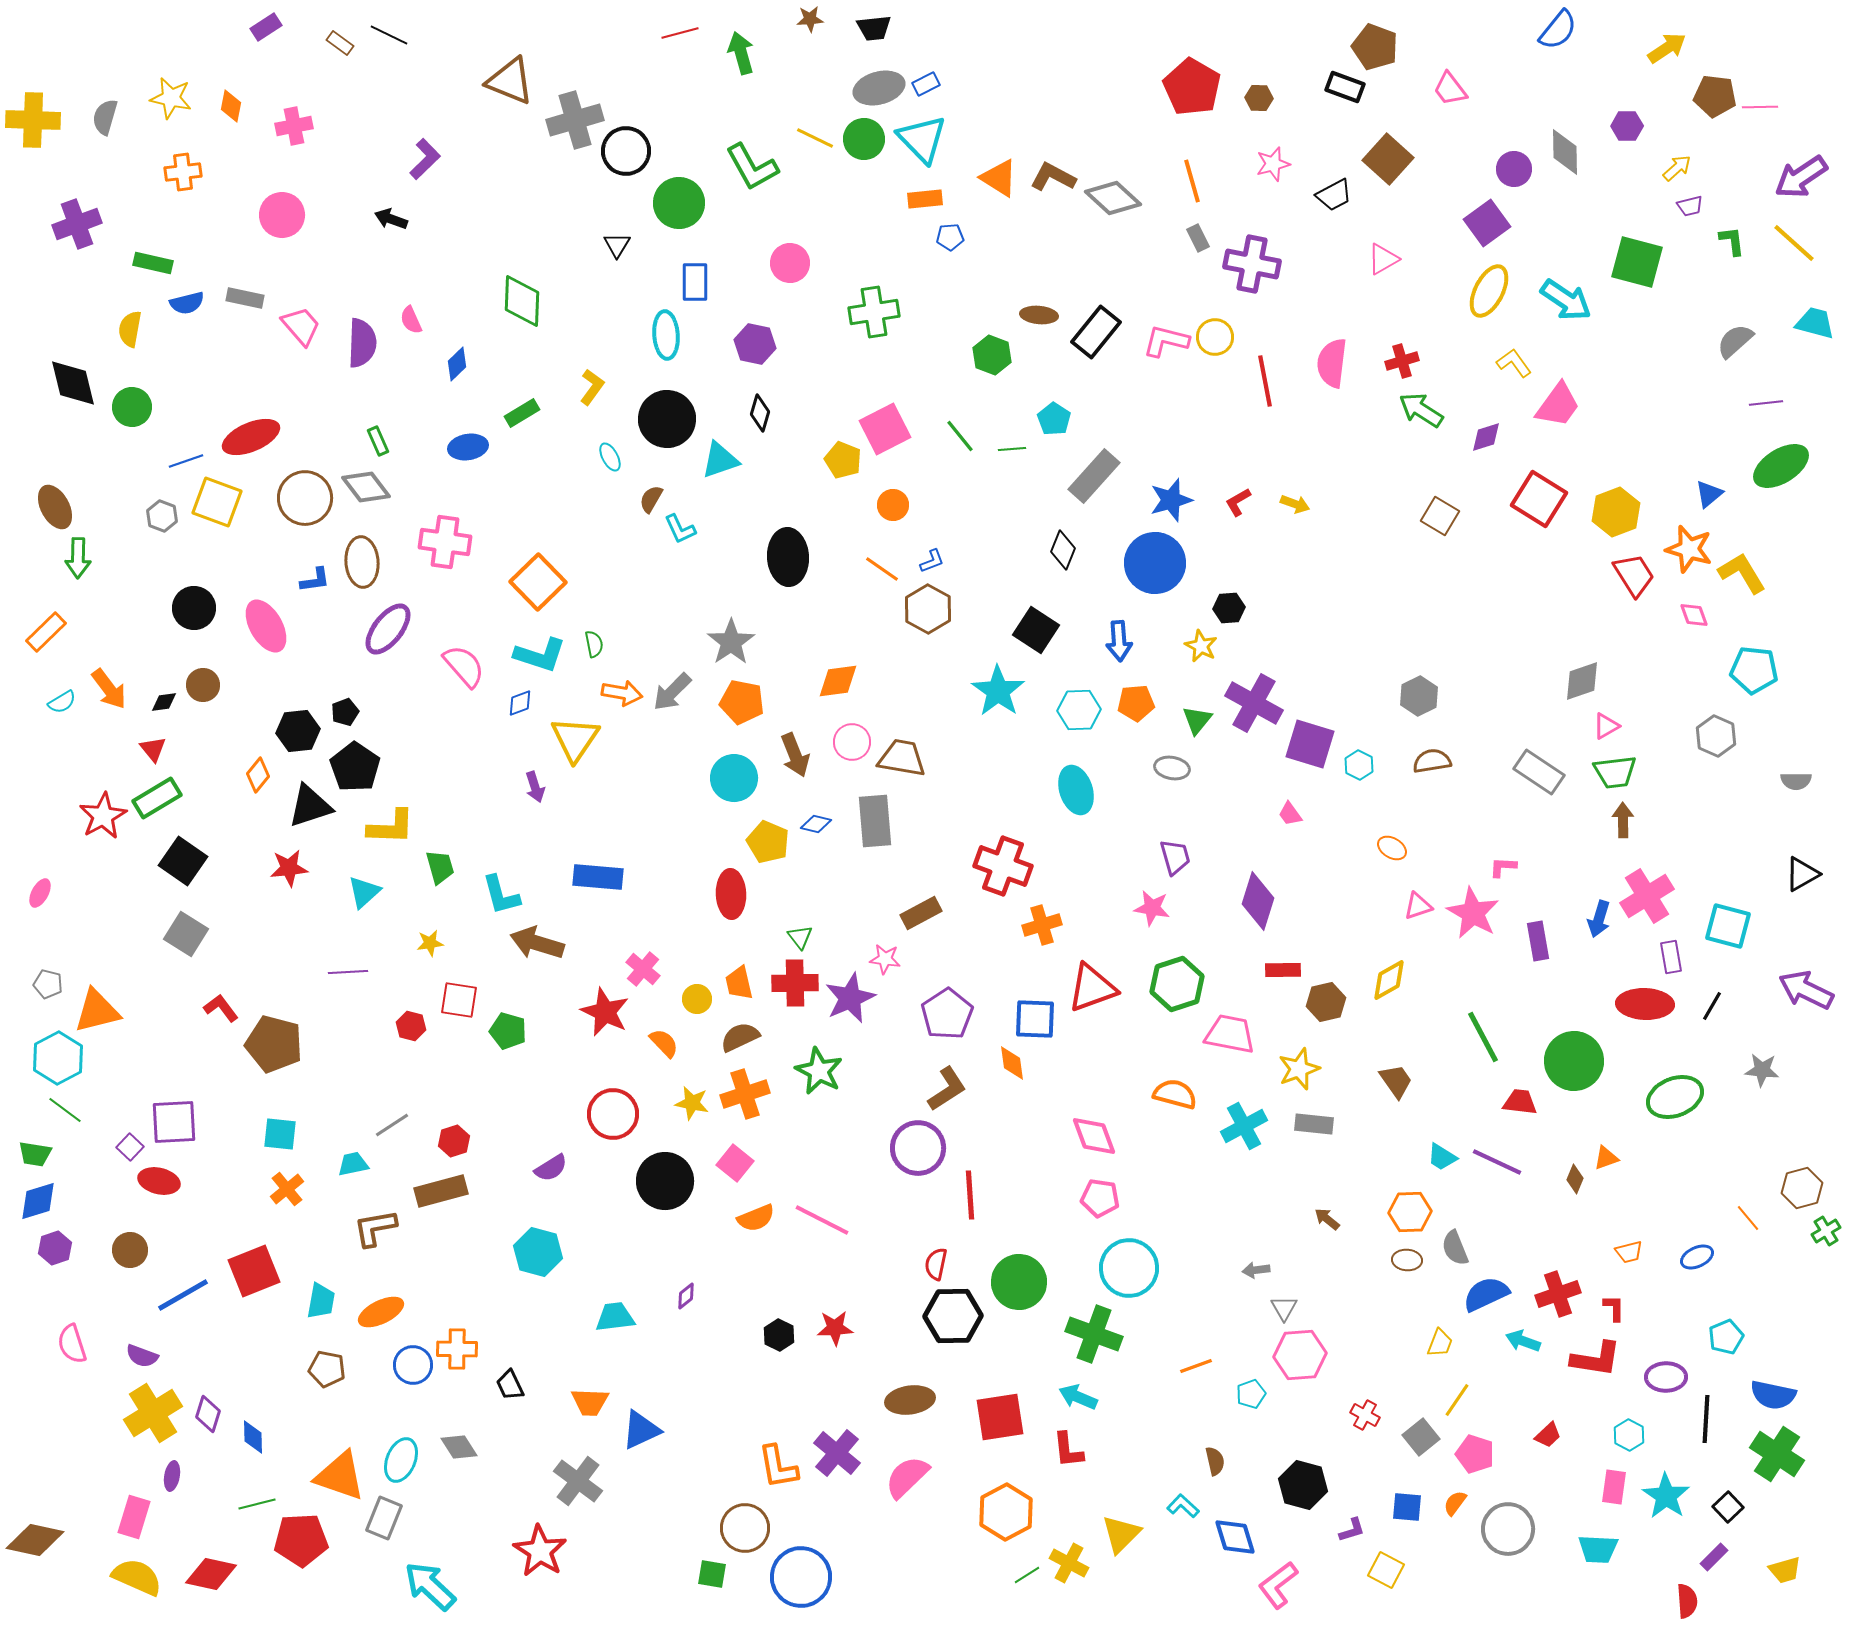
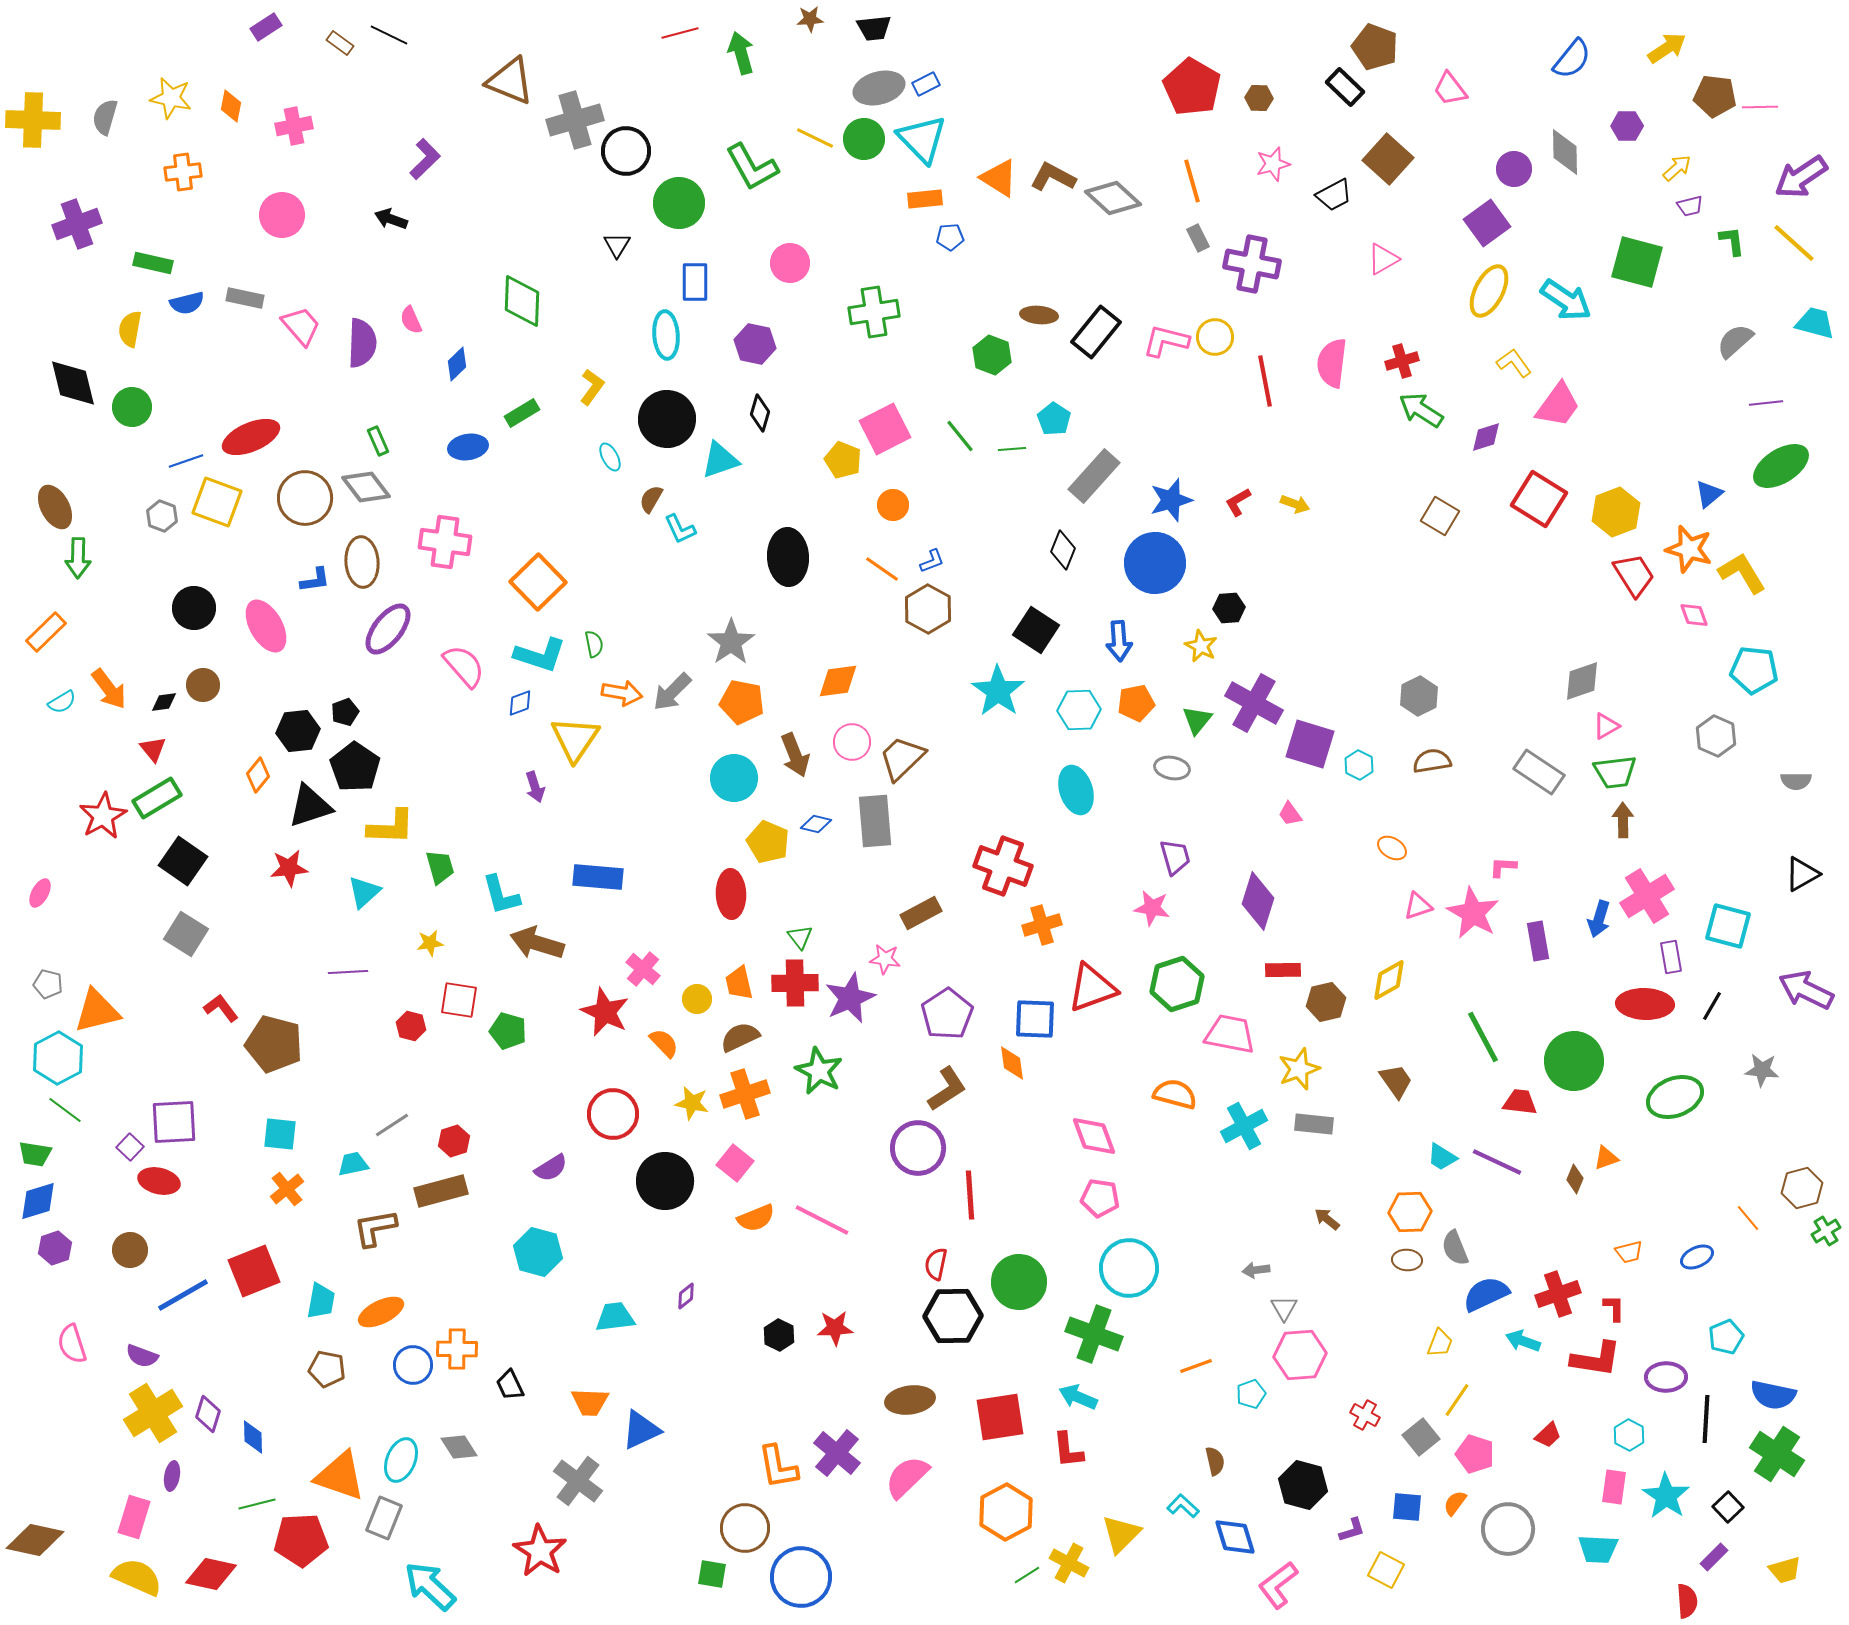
blue semicircle at (1558, 30): moved 14 px right, 29 px down
black rectangle at (1345, 87): rotated 24 degrees clockwise
orange pentagon at (1136, 703): rotated 6 degrees counterclockwise
brown trapezoid at (902, 758): rotated 54 degrees counterclockwise
